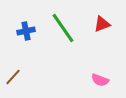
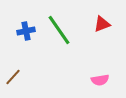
green line: moved 4 px left, 2 px down
pink semicircle: rotated 30 degrees counterclockwise
